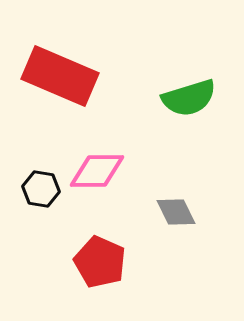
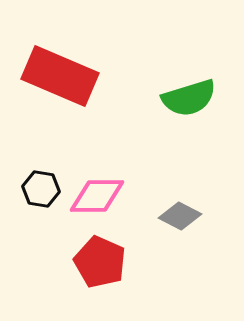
pink diamond: moved 25 px down
gray diamond: moved 4 px right, 4 px down; rotated 36 degrees counterclockwise
